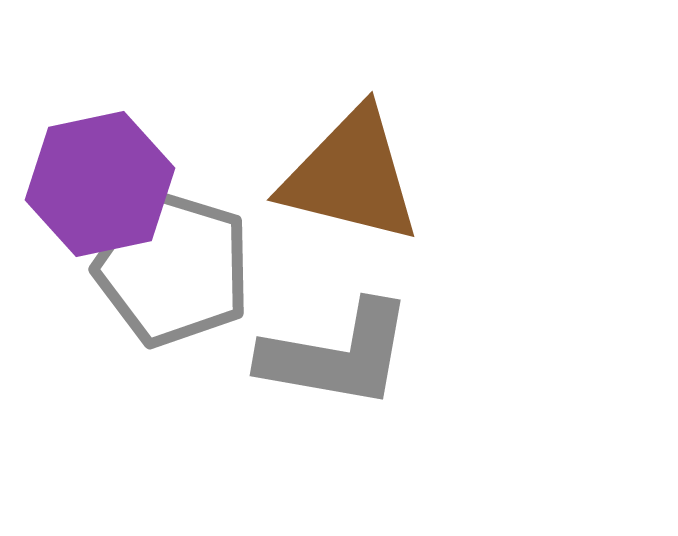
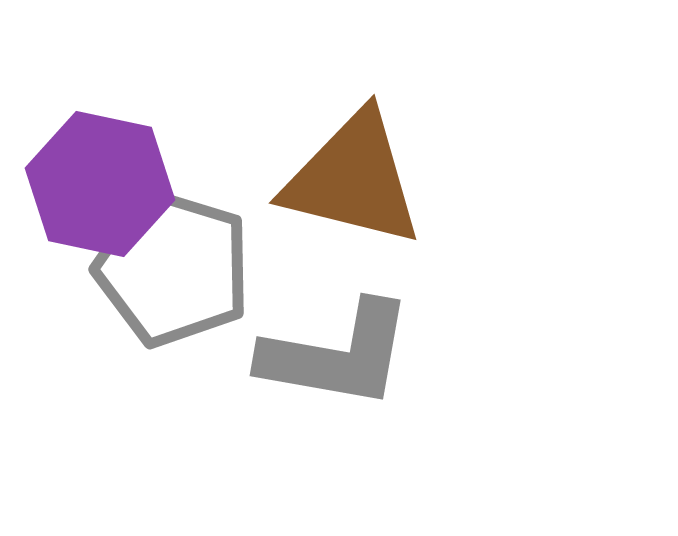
brown triangle: moved 2 px right, 3 px down
purple hexagon: rotated 24 degrees clockwise
